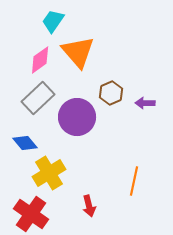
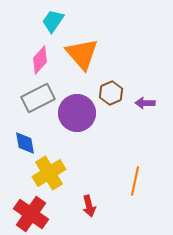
orange triangle: moved 4 px right, 2 px down
pink diamond: rotated 12 degrees counterclockwise
gray rectangle: rotated 16 degrees clockwise
purple circle: moved 4 px up
blue diamond: rotated 30 degrees clockwise
orange line: moved 1 px right
